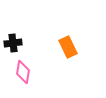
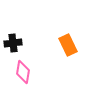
orange rectangle: moved 2 px up
